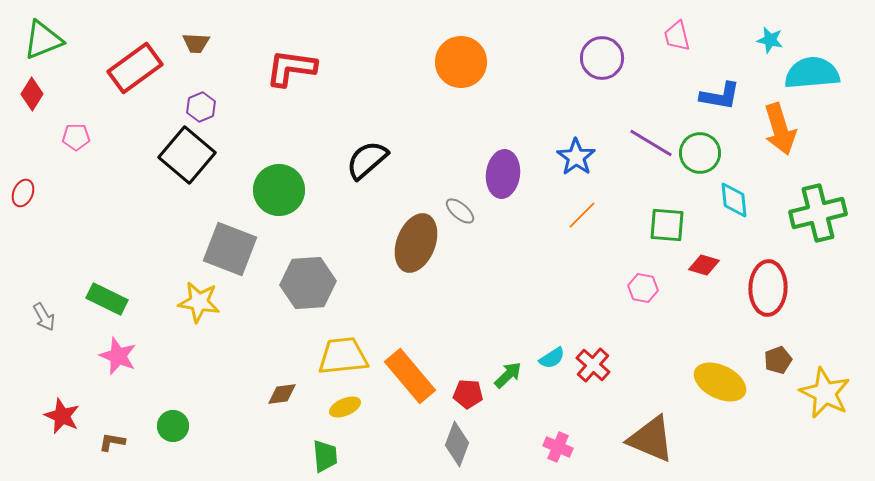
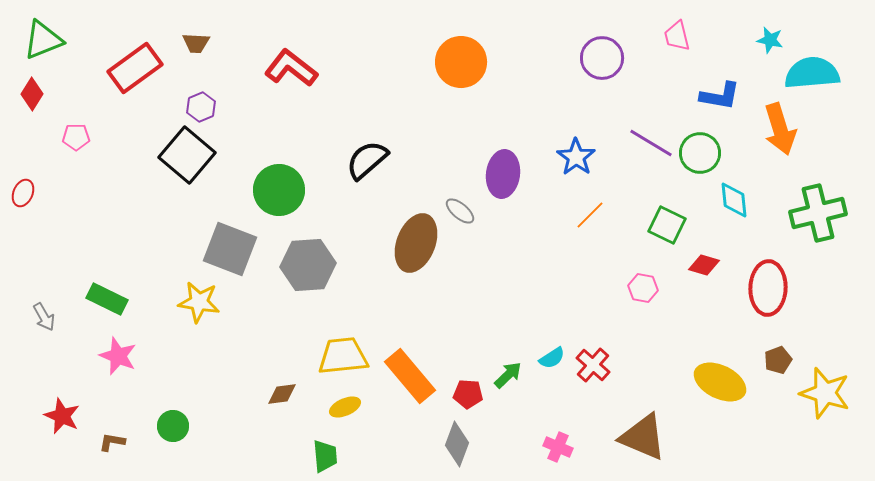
red L-shape at (291, 68): rotated 30 degrees clockwise
orange line at (582, 215): moved 8 px right
green square at (667, 225): rotated 21 degrees clockwise
gray hexagon at (308, 283): moved 18 px up
yellow star at (825, 393): rotated 9 degrees counterclockwise
brown triangle at (651, 439): moved 8 px left, 2 px up
